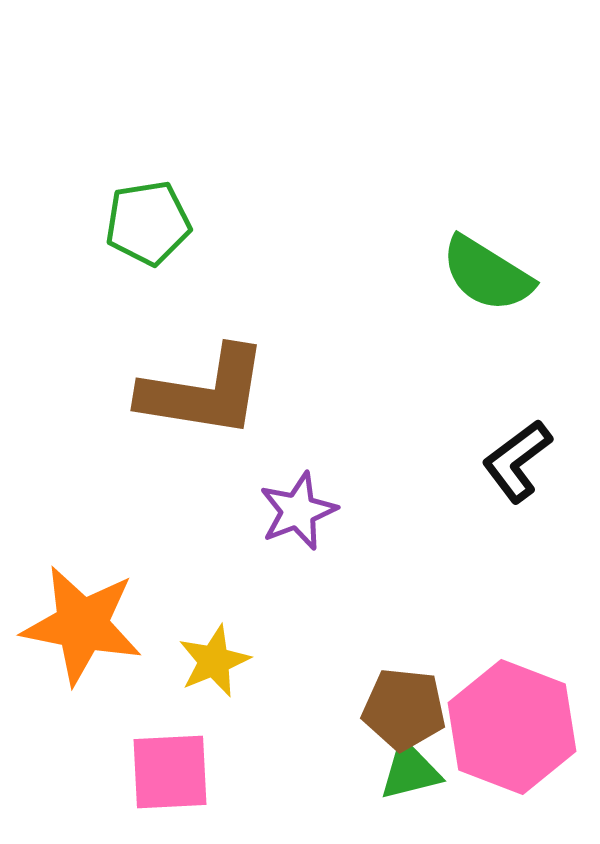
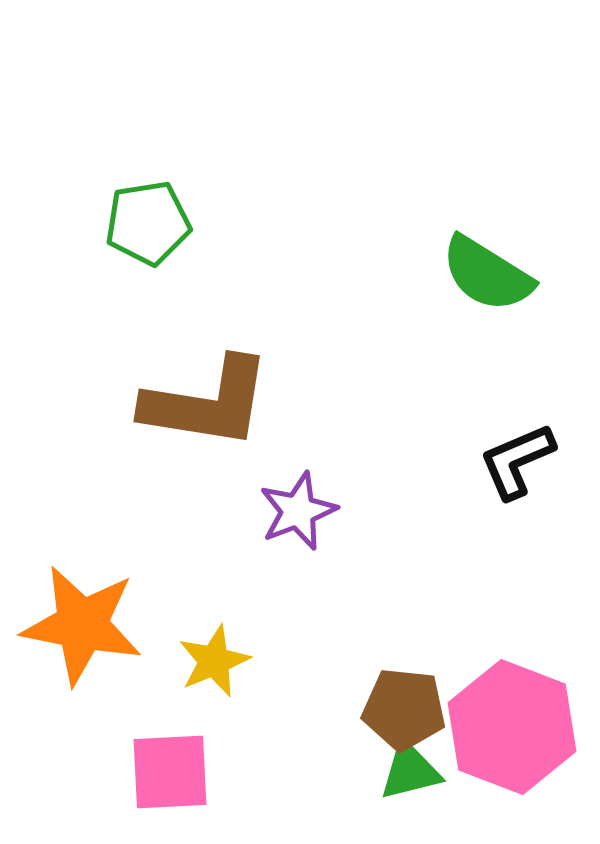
brown L-shape: moved 3 px right, 11 px down
black L-shape: rotated 14 degrees clockwise
